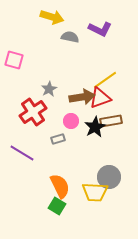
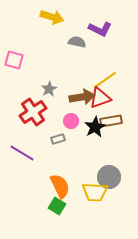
gray semicircle: moved 7 px right, 5 px down
